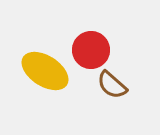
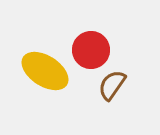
brown semicircle: rotated 84 degrees clockwise
